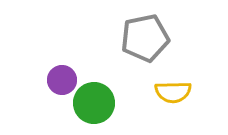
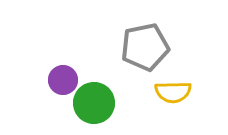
gray pentagon: moved 9 px down
purple circle: moved 1 px right
